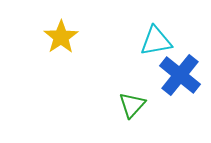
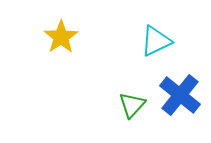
cyan triangle: rotated 16 degrees counterclockwise
blue cross: moved 20 px down
